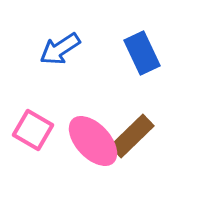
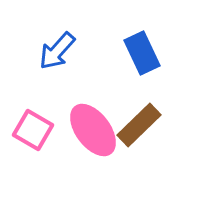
blue arrow: moved 3 px left, 2 px down; rotated 15 degrees counterclockwise
brown rectangle: moved 7 px right, 11 px up
pink ellipse: moved 11 px up; rotated 6 degrees clockwise
